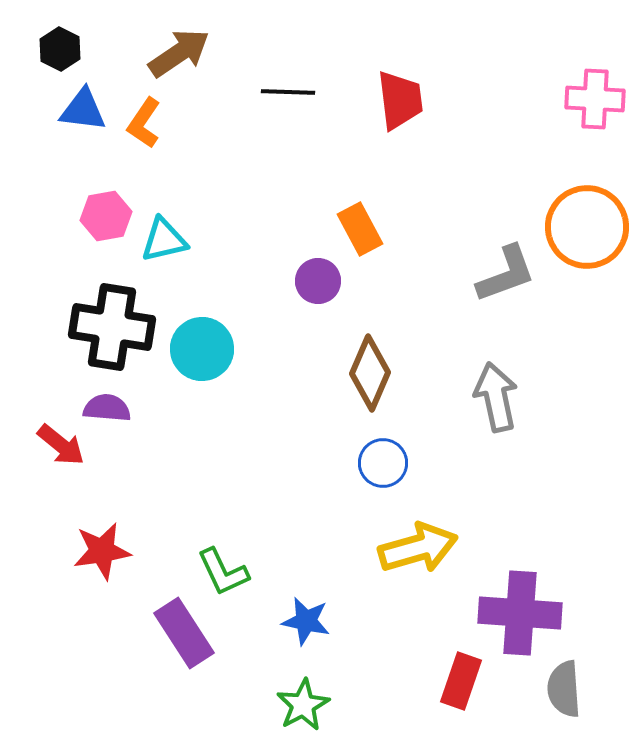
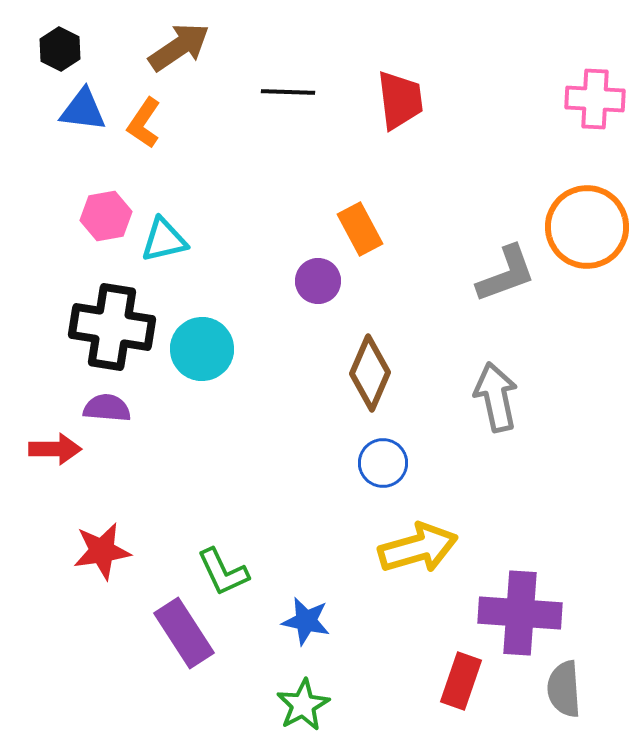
brown arrow: moved 6 px up
red arrow: moved 6 px left, 4 px down; rotated 39 degrees counterclockwise
